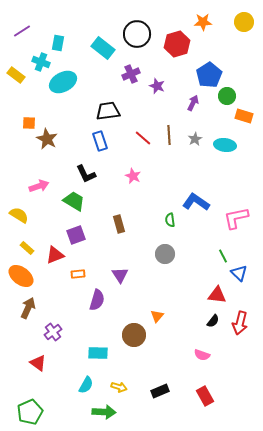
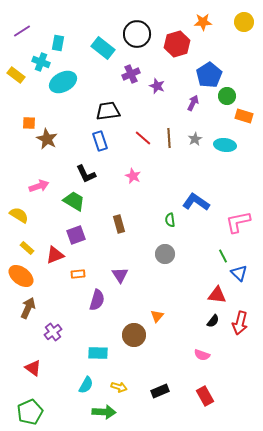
brown line at (169, 135): moved 3 px down
pink L-shape at (236, 218): moved 2 px right, 4 px down
red triangle at (38, 363): moved 5 px left, 5 px down
